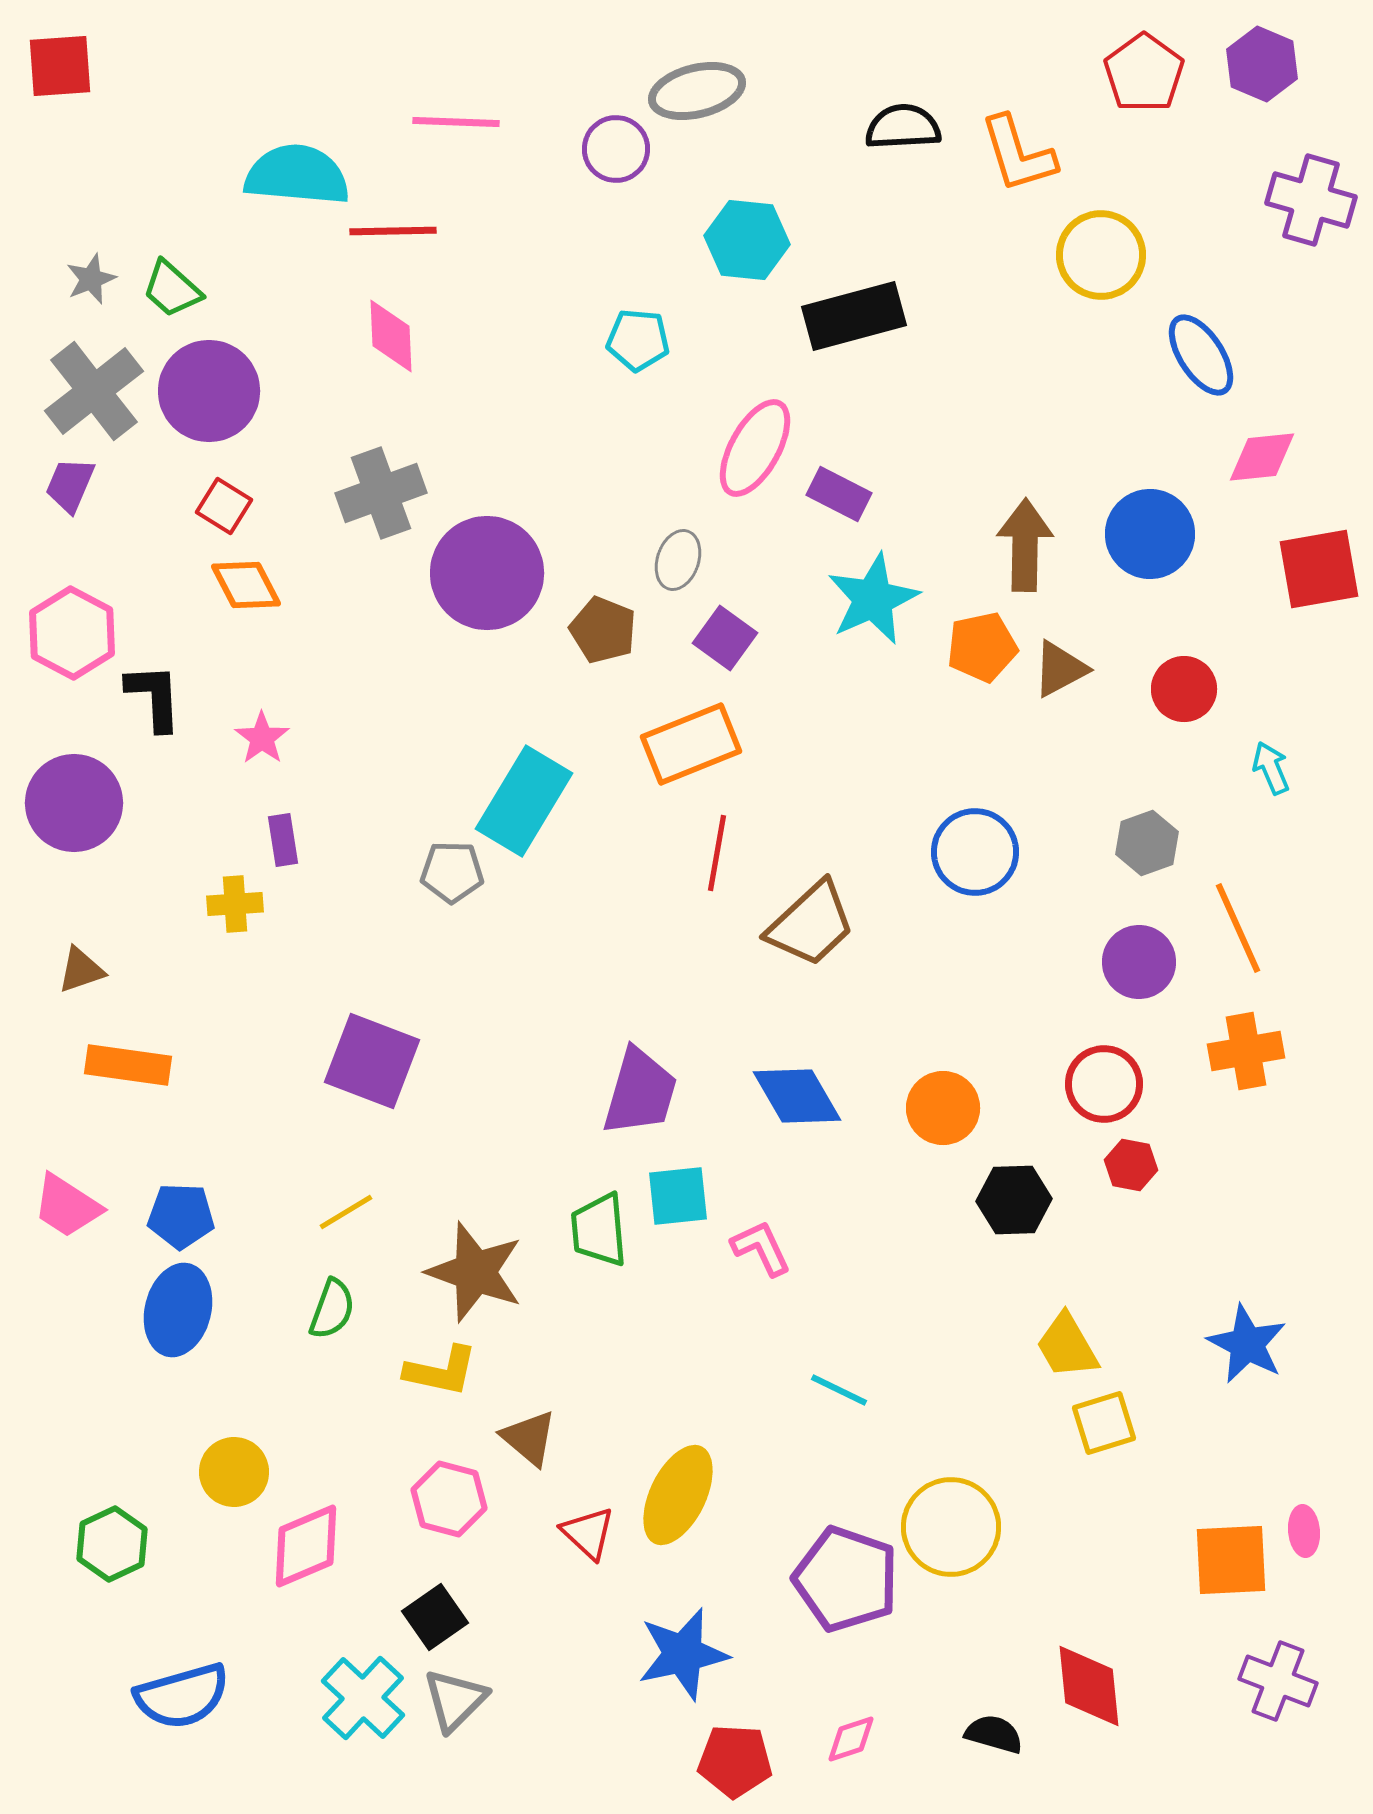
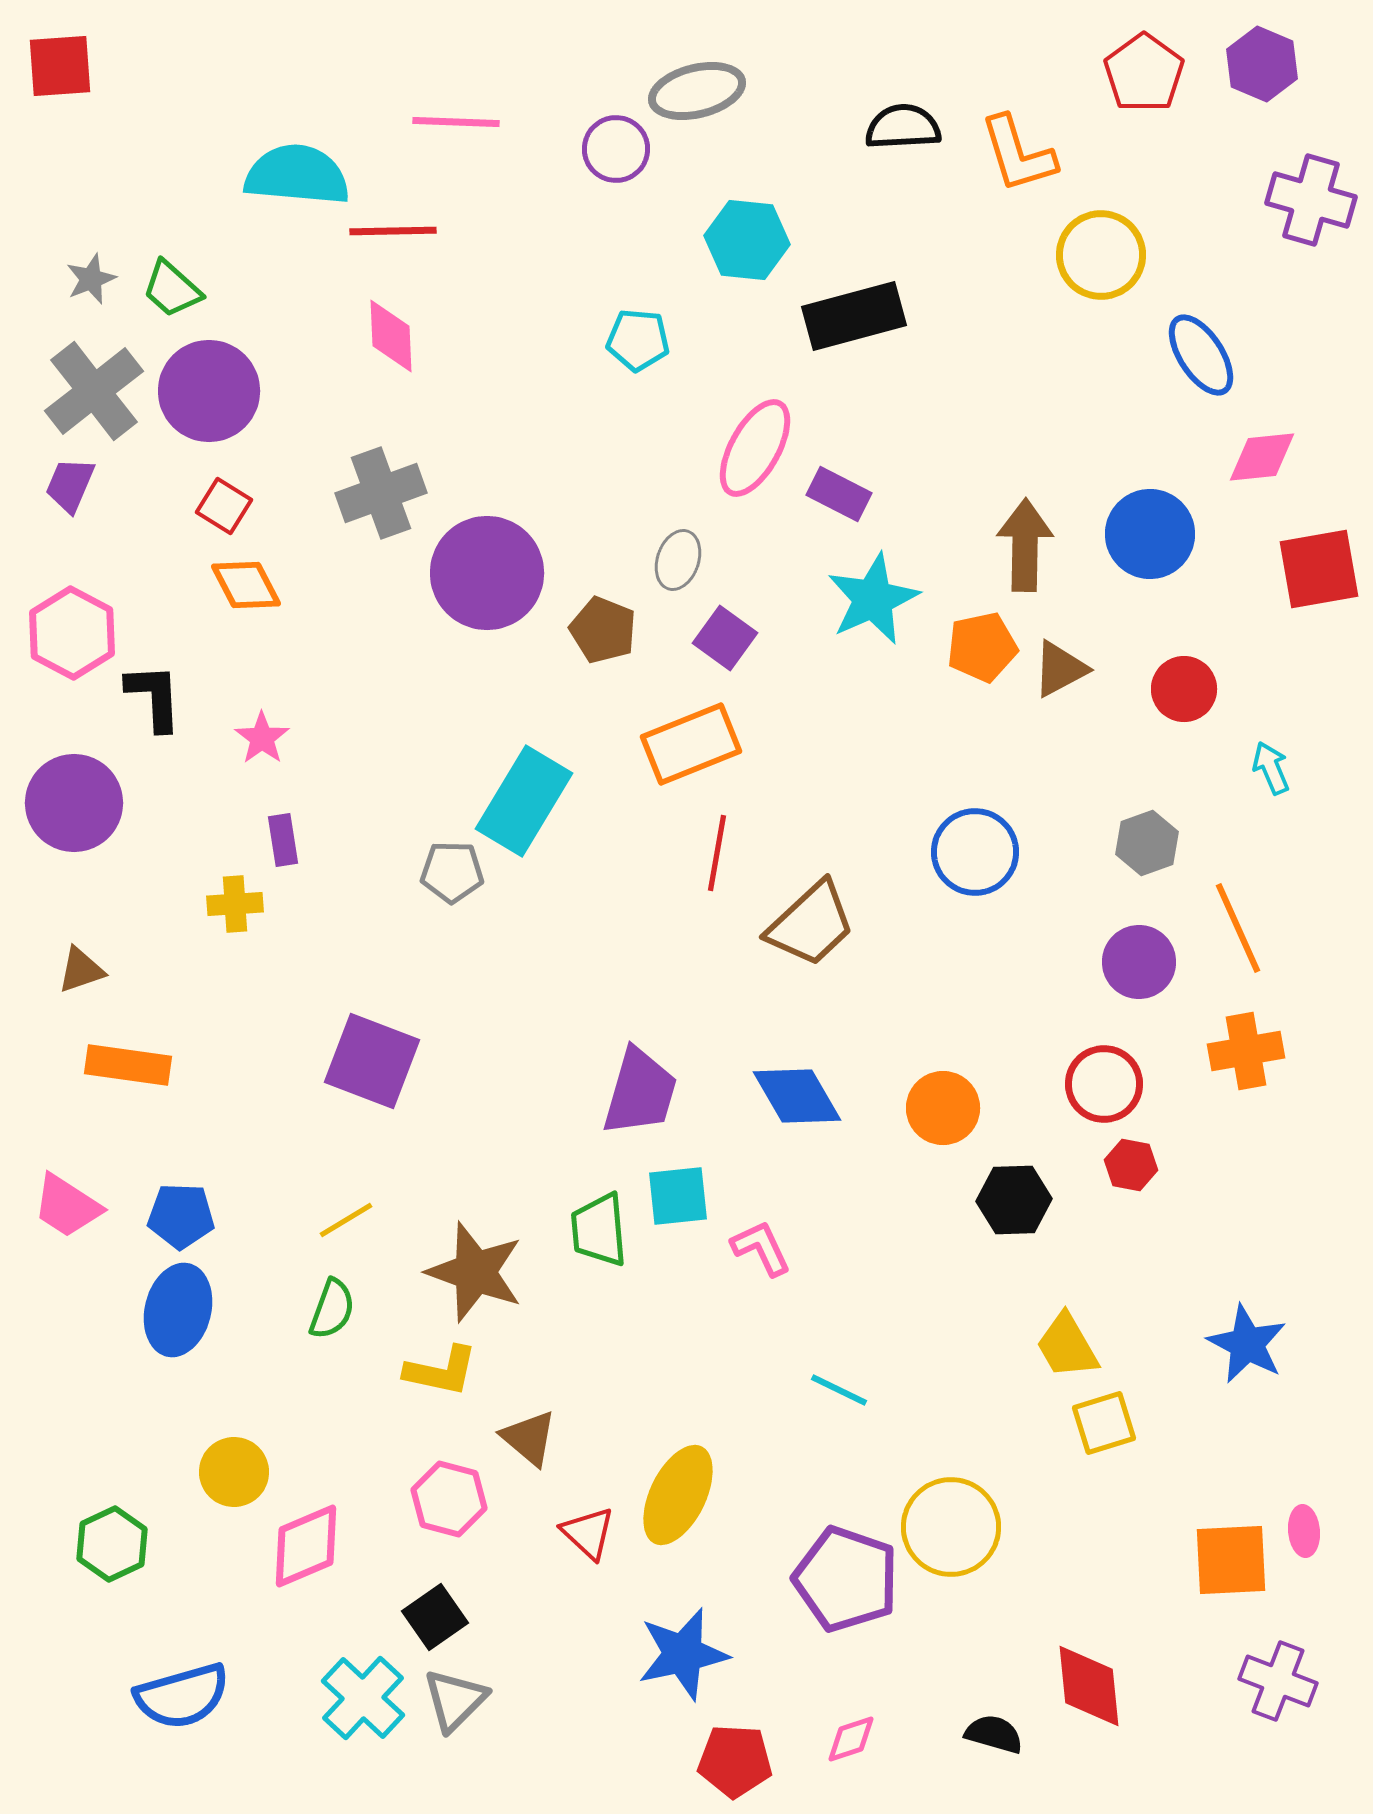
yellow line at (346, 1212): moved 8 px down
